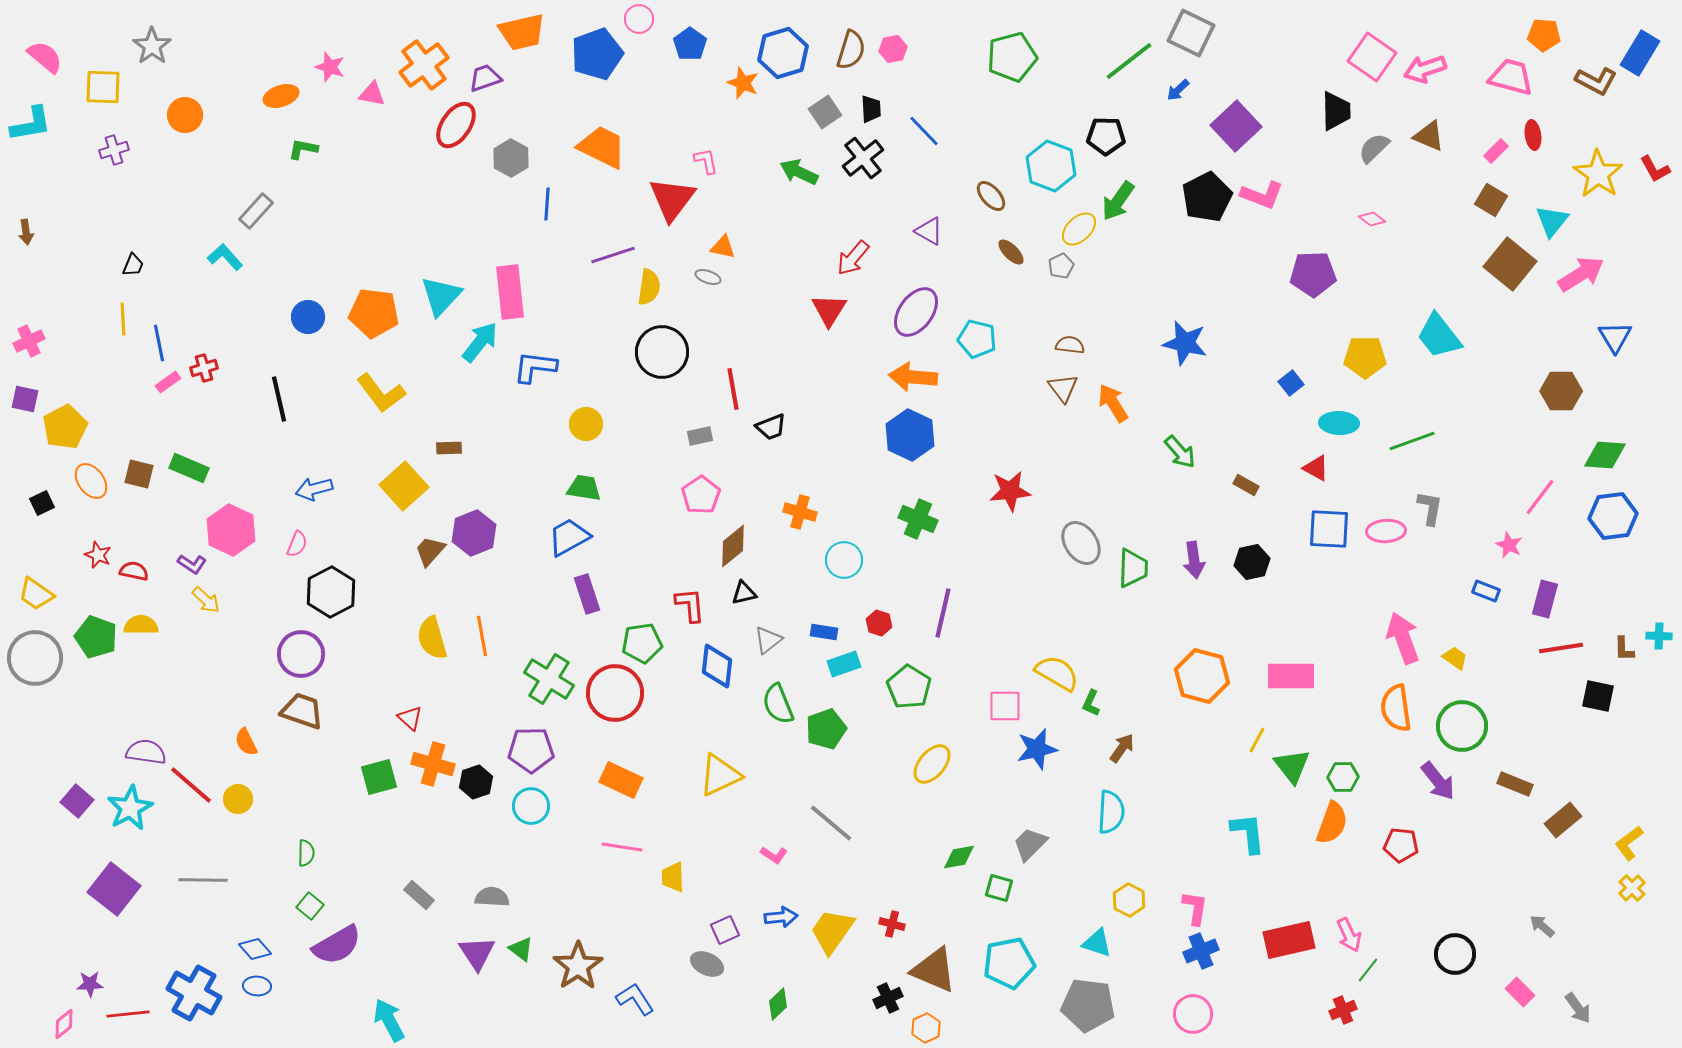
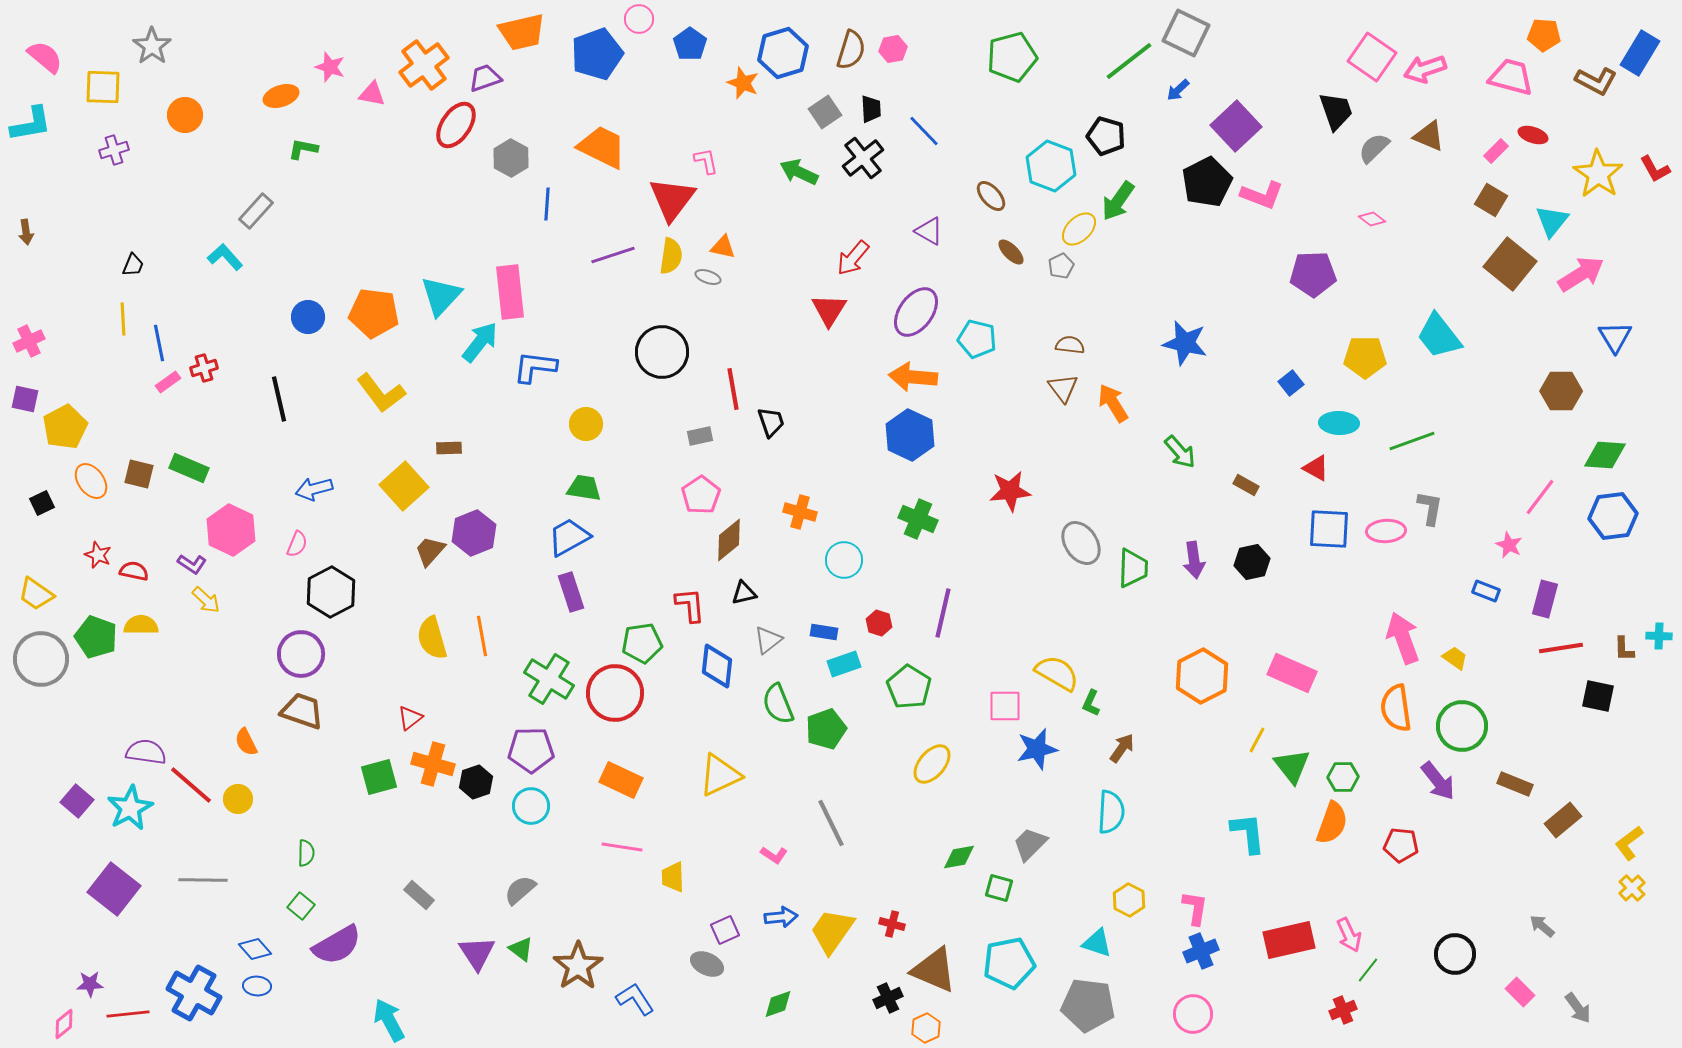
gray square at (1191, 33): moved 5 px left
black trapezoid at (1336, 111): rotated 18 degrees counterclockwise
red ellipse at (1533, 135): rotated 64 degrees counterclockwise
black pentagon at (1106, 136): rotated 15 degrees clockwise
black pentagon at (1207, 197): moved 15 px up
yellow semicircle at (649, 287): moved 22 px right, 31 px up
black trapezoid at (771, 427): moved 5 px up; rotated 88 degrees counterclockwise
brown diamond at (733, 546): moved 4 px left, 6 px up
purple rectangle at (587, 594): moved 16 px left, 2 px up
gray circle at (35, 658): moved 6 px right, 1 px down
orange hexagon at (1202, 676): rotated 18 degrees clockwise
pink rectangle at (1291, 676): moved 1 px right, 3 px up; rotated 24 degrees clockwise
red triangle at (410, 718): rotated 40 degrees clockwise
gray line at (831, 823): rotated 24 degrees clockwise
gray semicircle at (492, 897): moved 28 px right, 7 px up; rotated 44 degrees counterclockwise
green square at (310, 906): moved 9 px left
green diamond at (778, 1004): rotated 24 degrees clockwise
